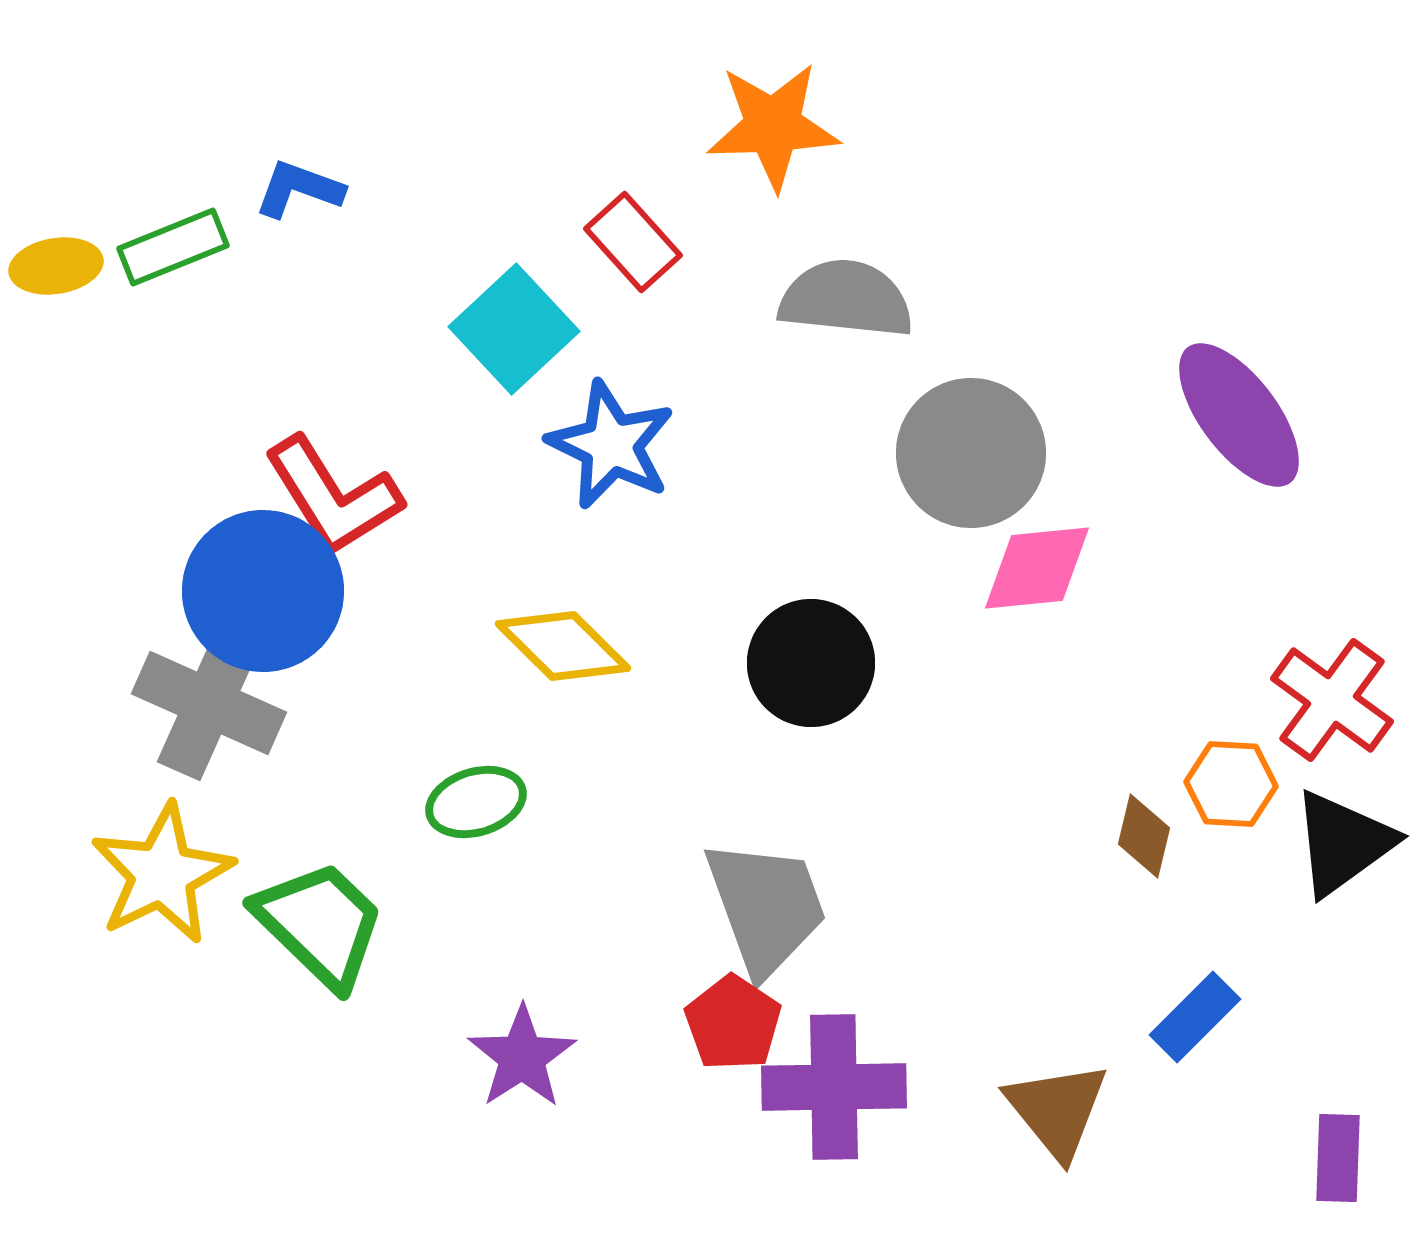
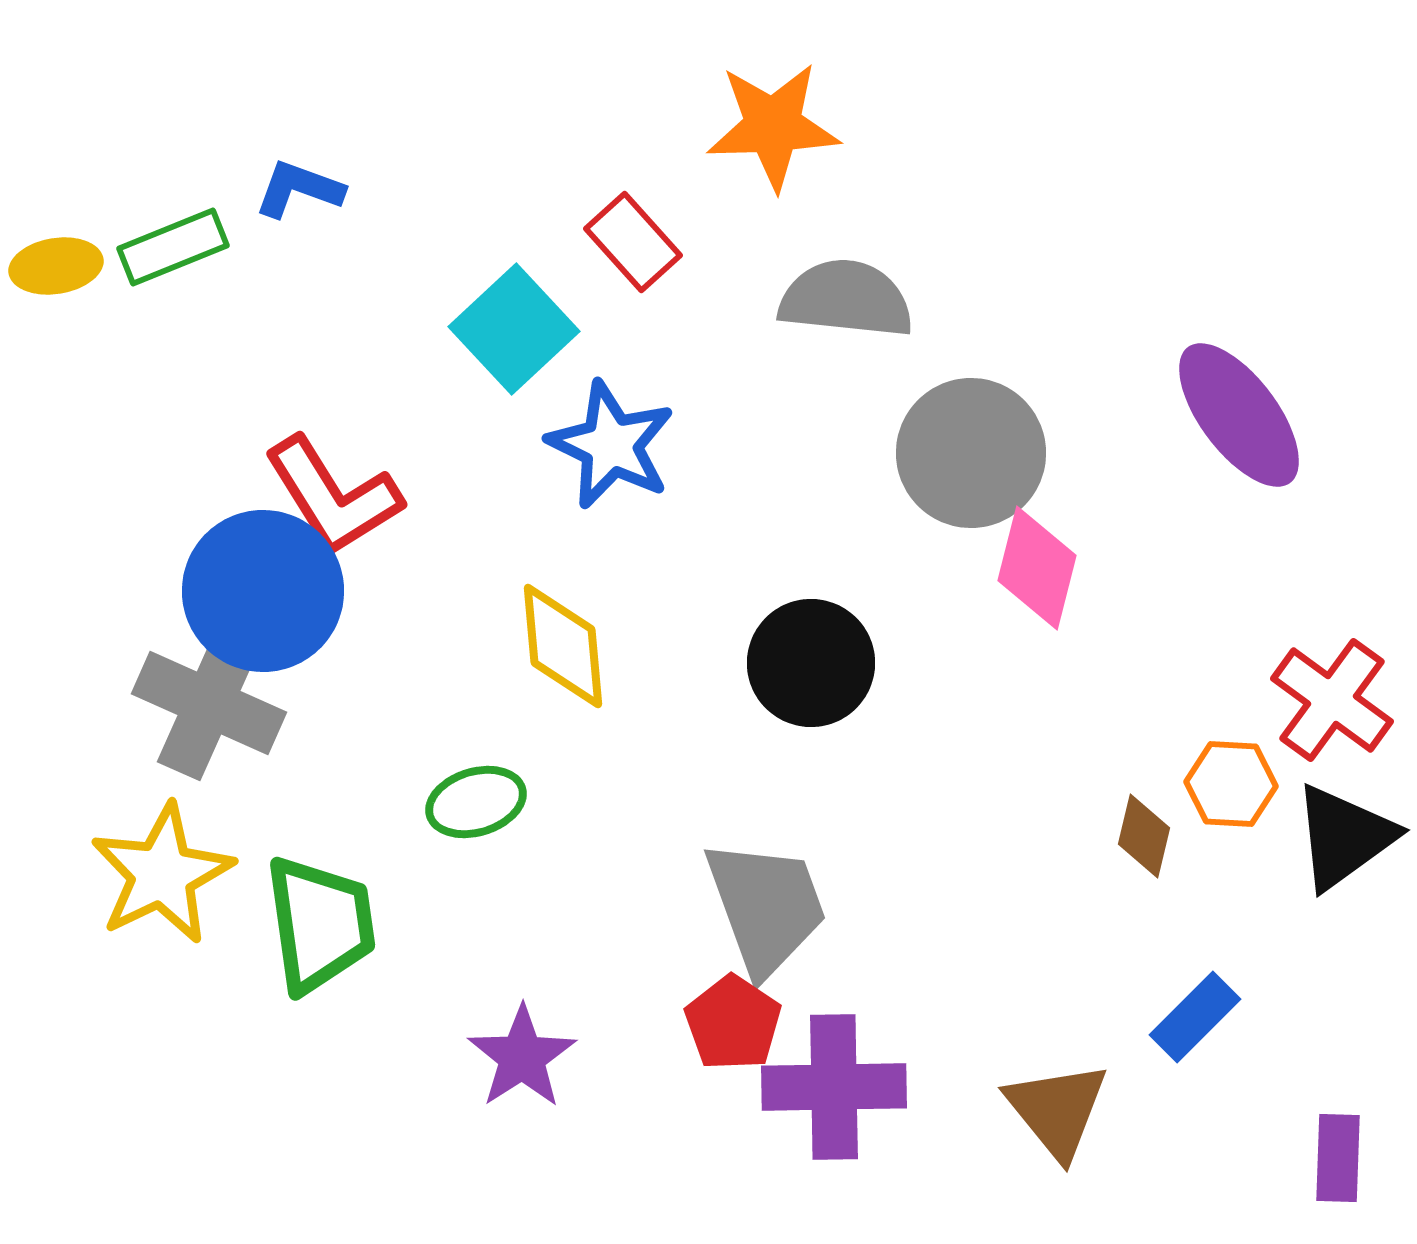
pink diamond: rotated 70 degrees counterclockwise
yellow diamond: rotated 40 degrees clockwise
black triangle: moved 1 px right, 6 px up
green trapezoid: rotated 38 degrees clockwise
